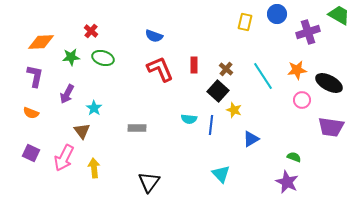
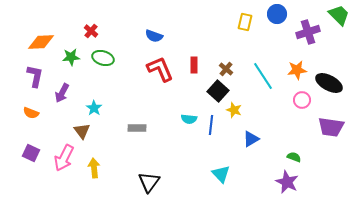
green trapezoid: rotated 15 degrees clockwise
purple arrow: moved 5 px left, 1 px up
